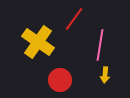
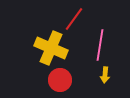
yellow cross: moved 13 px right, 6 px down; rotated 12 degrees counterclockwise
